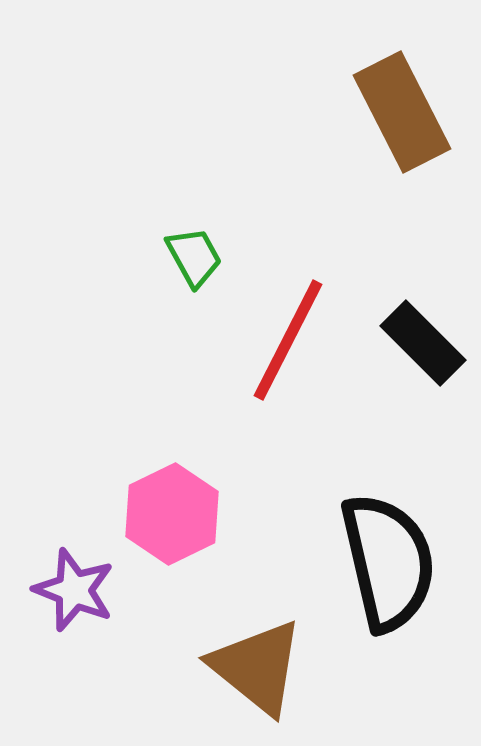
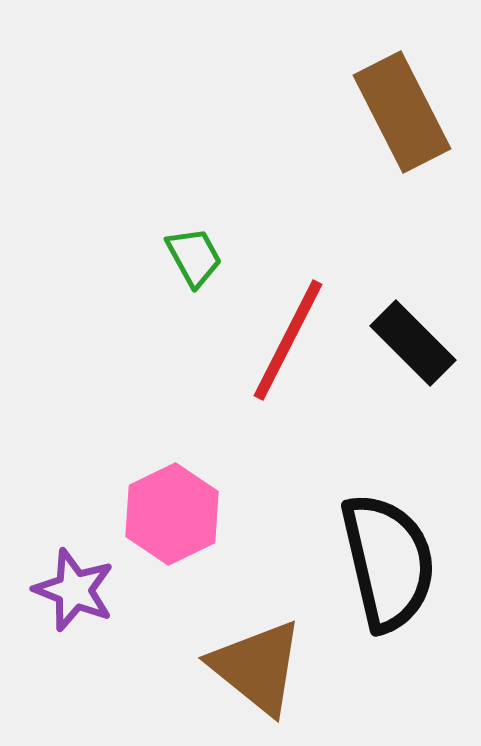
black rectangle: moved 10 px left
